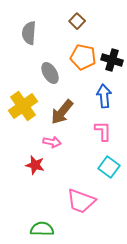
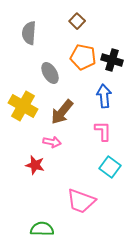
yellow cross: rotated 24 degrees counterclockwise
cyan square: moved 1 px right
